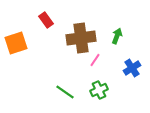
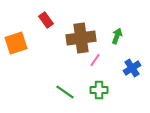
green cross: rotated 24 degrees clockwise
